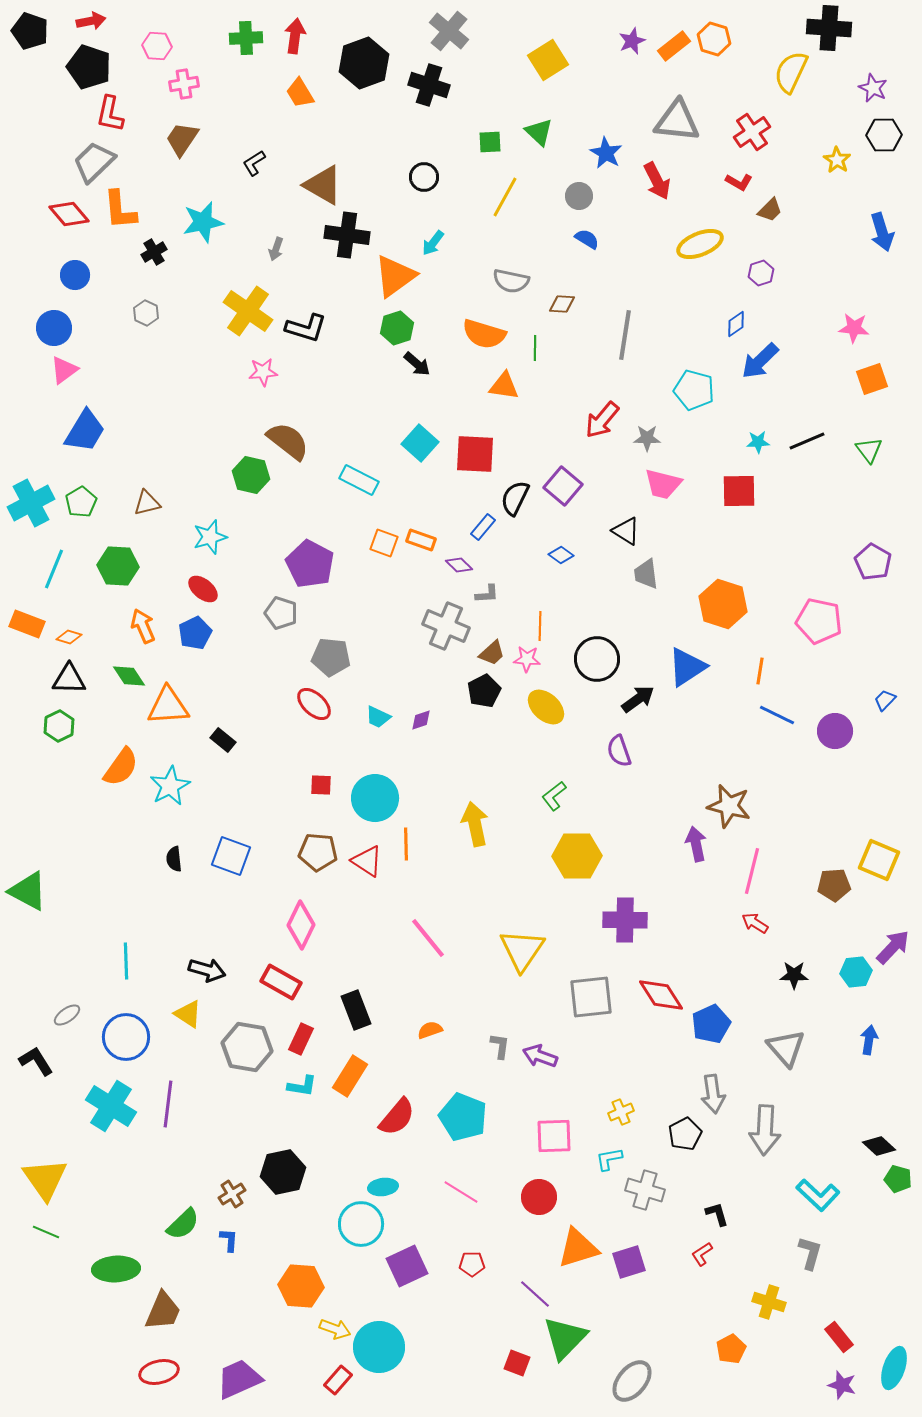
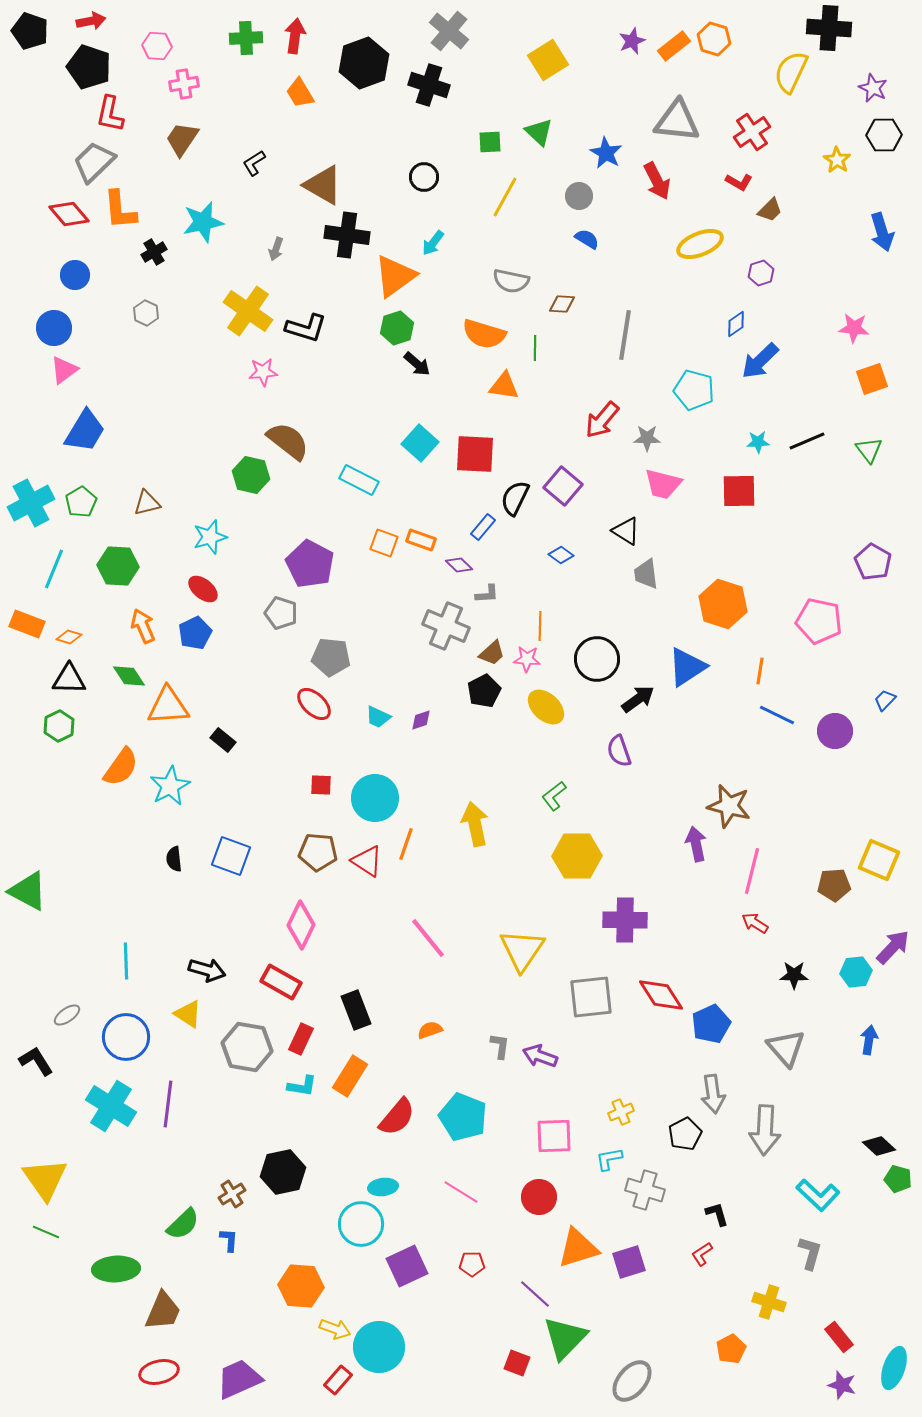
orange line at (406, 844): rotated 20 degrees clockwise
